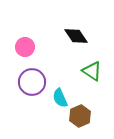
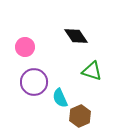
green triangle: rotated 15 degrees counterclockwise
purple circle: moved 2 px right
